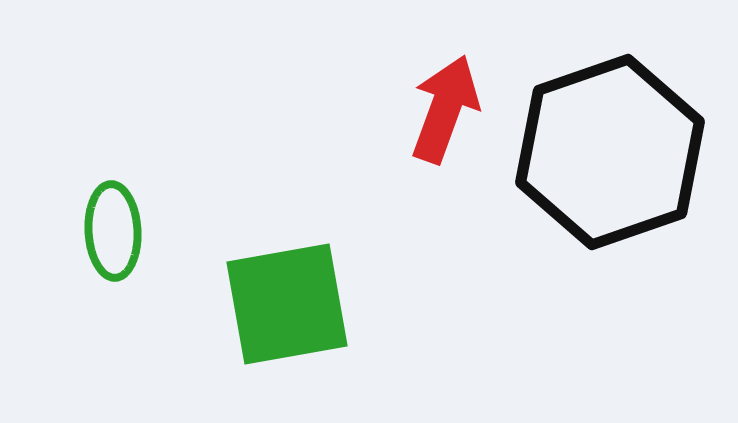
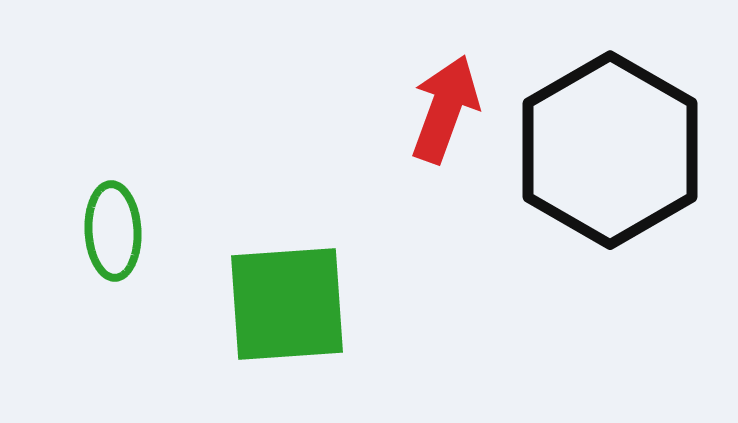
black hexagon: moved 2 px up; rotated 11 degrees counterclockwise
green square: rotated 6 degrees clockwise
